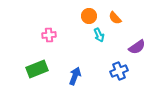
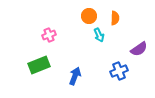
orange semicircle: rotated 136 degrees counterclockwise
pink cross: rotated 16 degrees counterclockwise
purple semicircle: moved 2 px right, 2 px down
green rectangle: moved 2 px right, 4 px up
